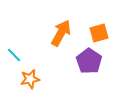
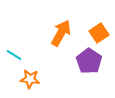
orange square: rotated 18 degrees counterclockwise
cyan line: rotated 14 degrees counterclockwise
orange star: rotated 18 degrees clockwise
